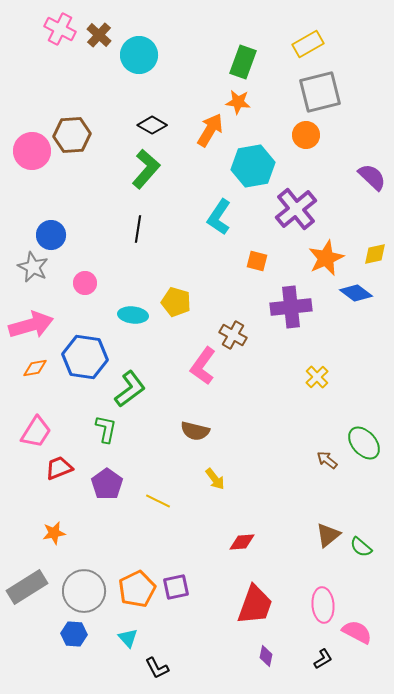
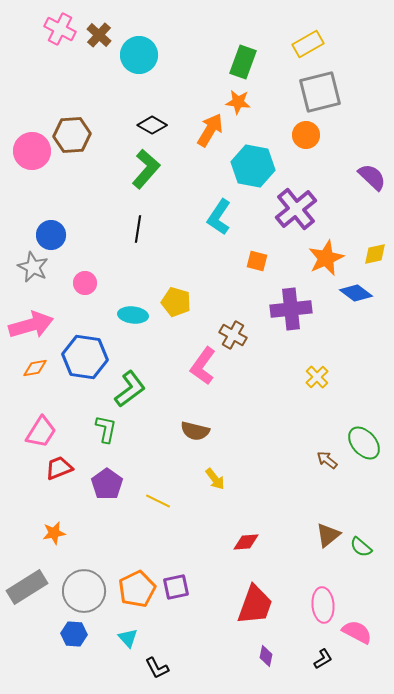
cyan hexagon at (253, 166): rotated 21 degrees clockwise
purple cross at (291, 307): moved 2 px down
pink trapezoid at (36, 432): moved 5 px right
red diamond at (242, 542): moved 4 px right
